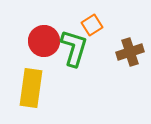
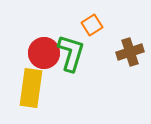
red circle: moved 12 px down
green L-shape: moved 3 px left, 5 px down
